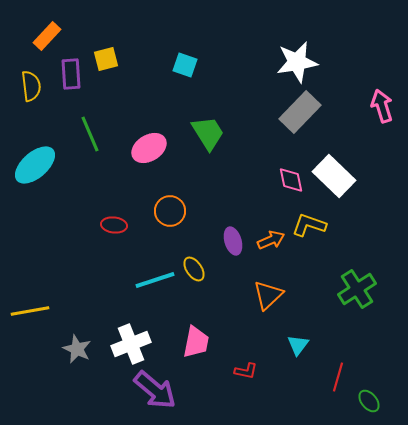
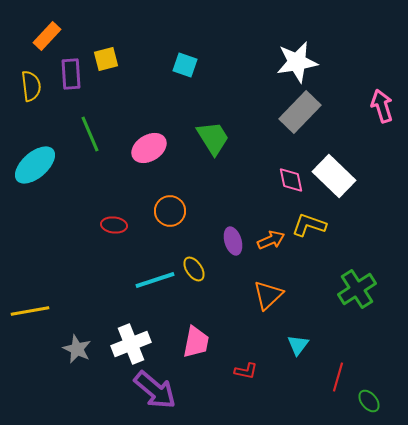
green trapezoid: moved 5 px right, 5 px down
